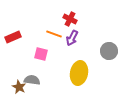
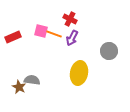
pink square: moved 23 px up
